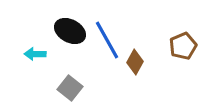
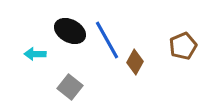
gray square: moved 1 px up
